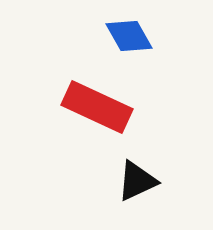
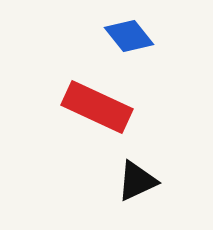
blue diamond: rotated 9 degrees counterclockwise
